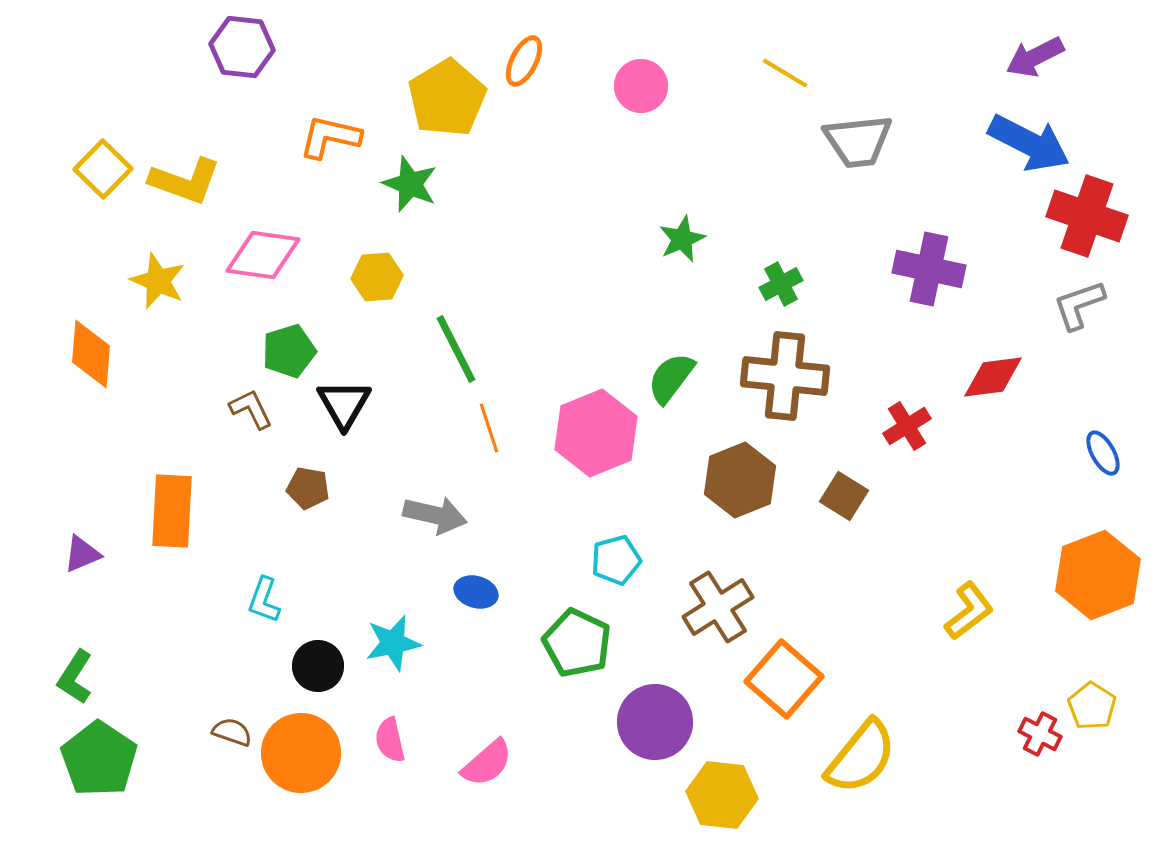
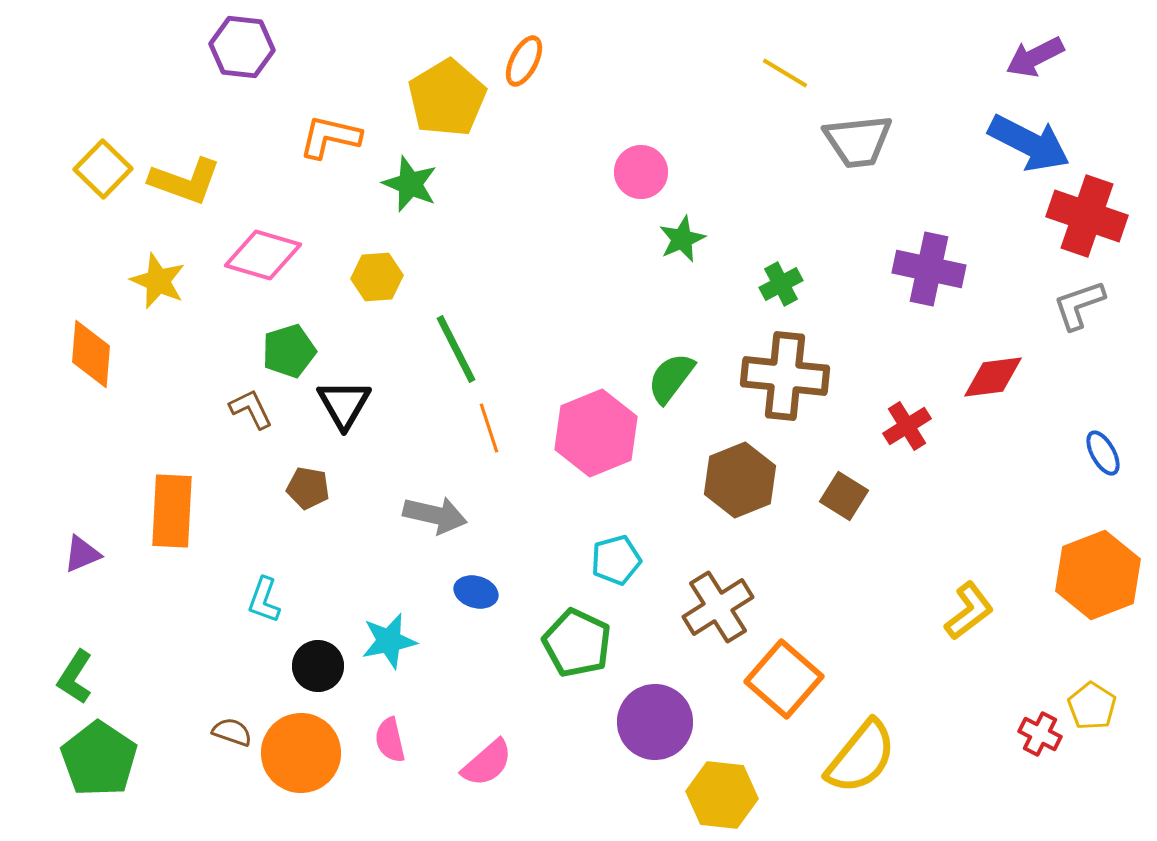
pink circle at (641, 86): moved 86 px down
pink diamond at (263, 255): rotated 8 degrees clockwise
cyan star at (393, 643): moved 4 px left, 2 px up
